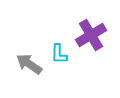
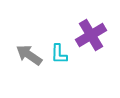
gray arrow: moved 9 px up
